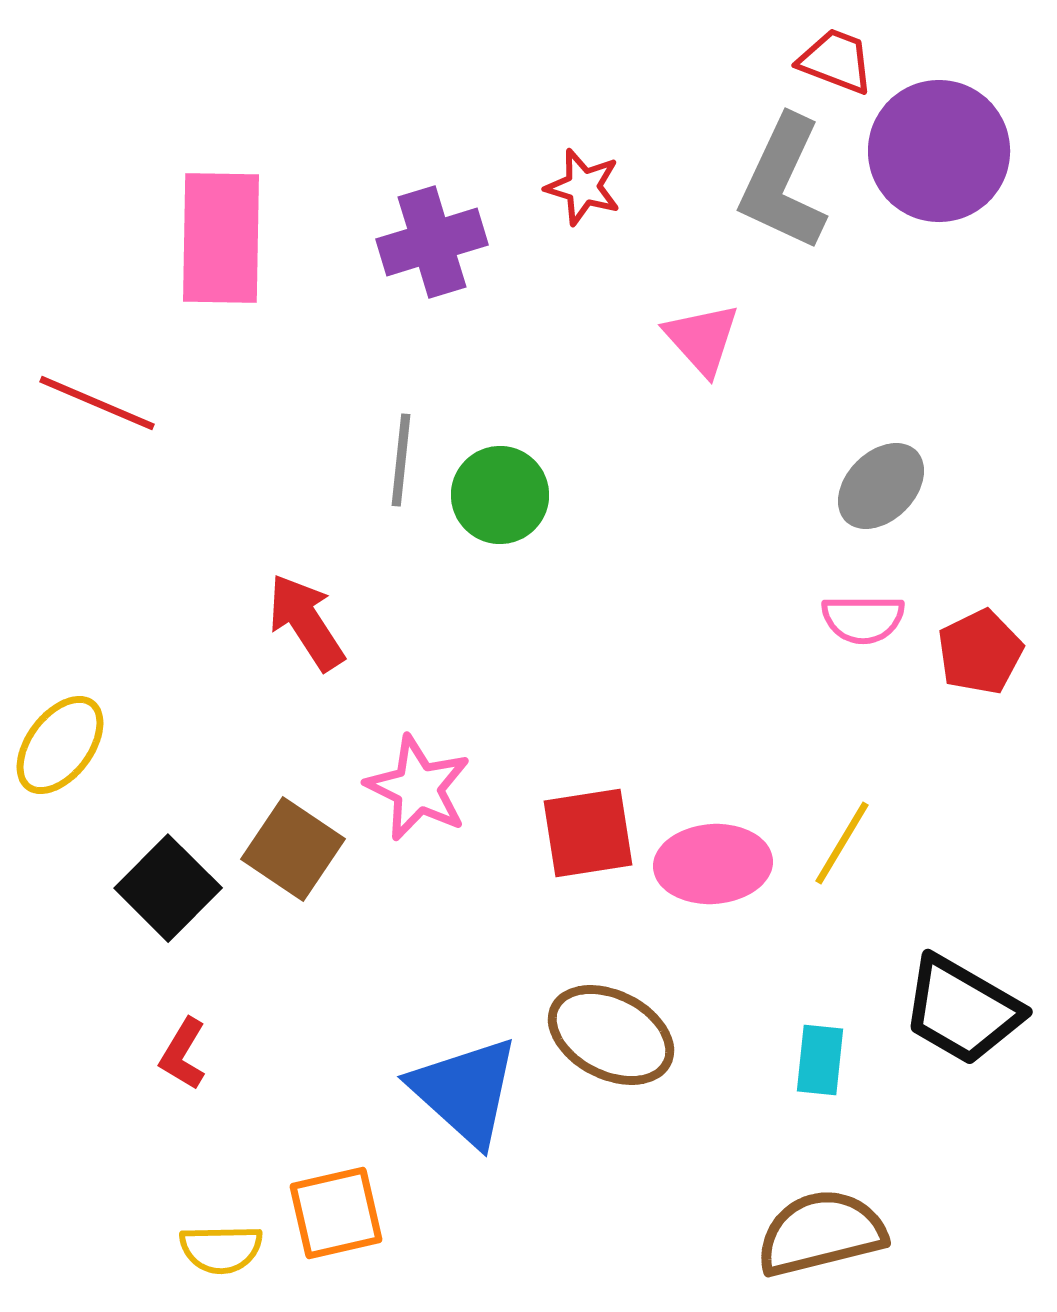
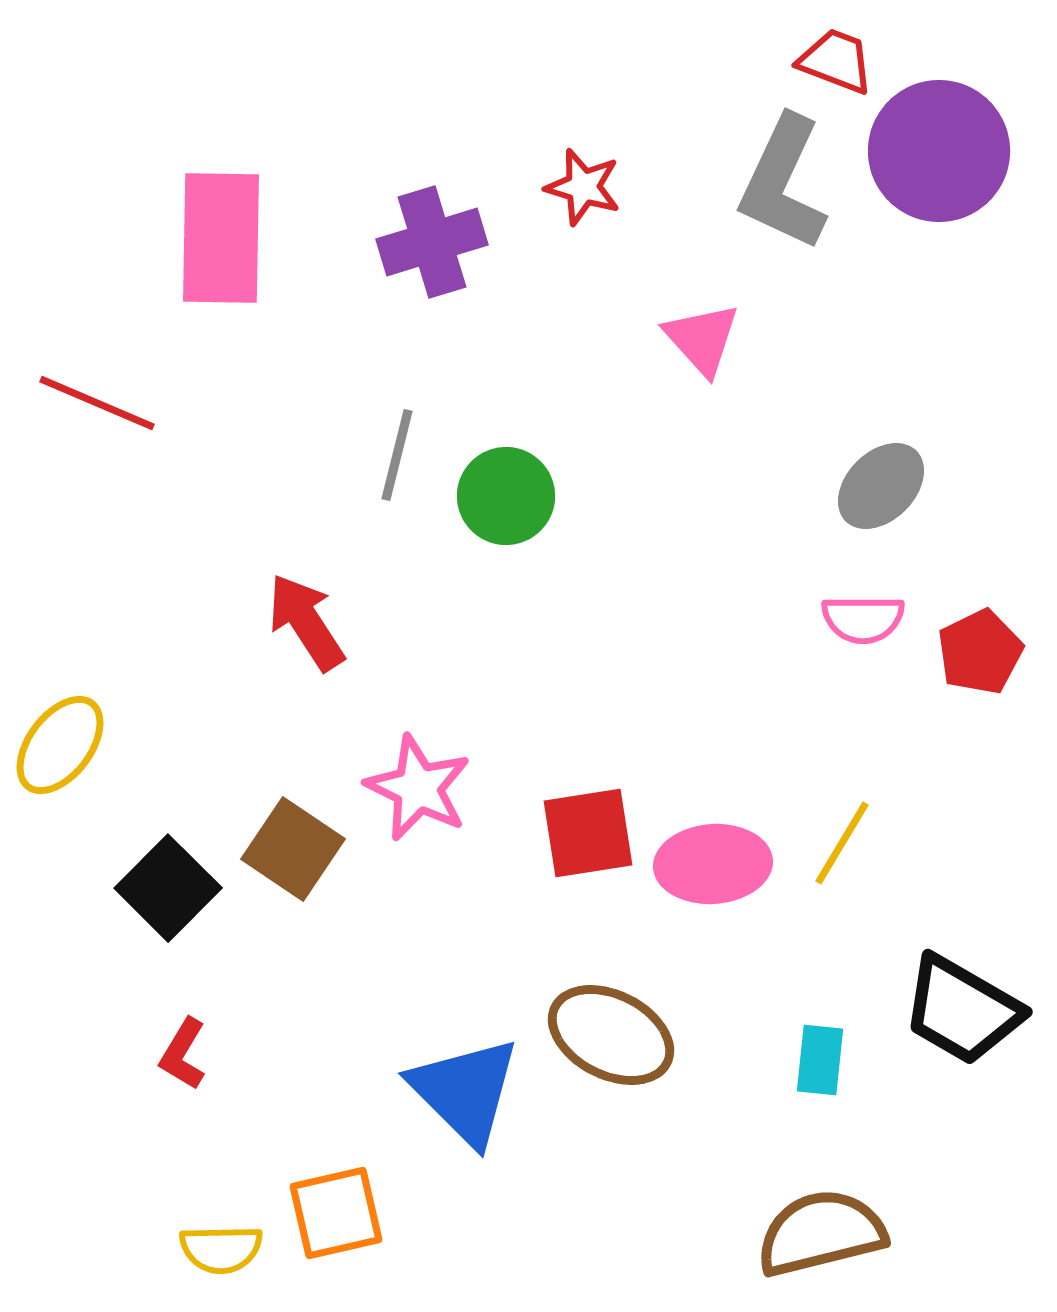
gray line: moved 4 px left, 5 px up; rotated 8 degrees clockwise
green circle: moved 6 px right, 1 px down
blue triangle: rotated 3 degrees clockwise
